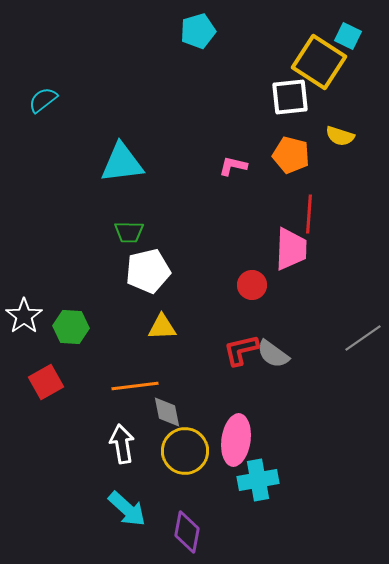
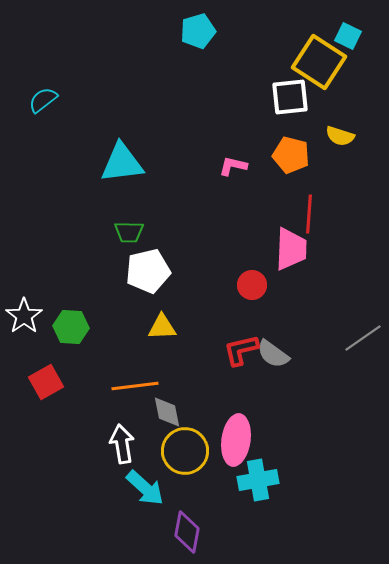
cyan arrow: moved 18 px right, 21 px up
